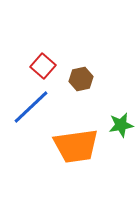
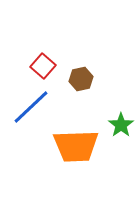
green star: rotated 25 degrees counterclockwise
orange trapezoid: rotated 6 degrees clockwise
